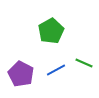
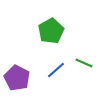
blue line: rotated 12 degrees counterclockwise
purple pentagon: moved 4 px left, 4 px down
